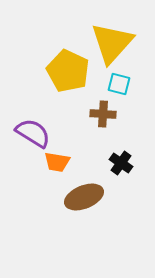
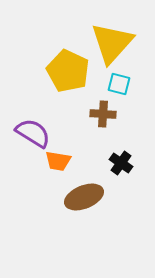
orange trapezoid: moved 1 px right, 1 px up
